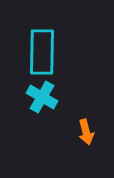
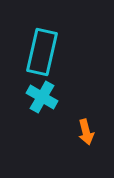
cyan rectangle: rotated 12 degrees clockwise
